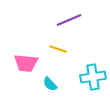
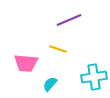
cyan cross: moved 1 px right
cyan semicircle: rotated 84 degrees clockwise
